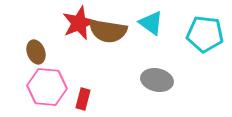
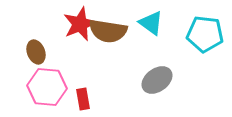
red star: moved 1 px right, 1 px down
gray ellipse: rotated 48 degrees counterclockwise
red rectangle: rotated 25 degrees counterclockwise
